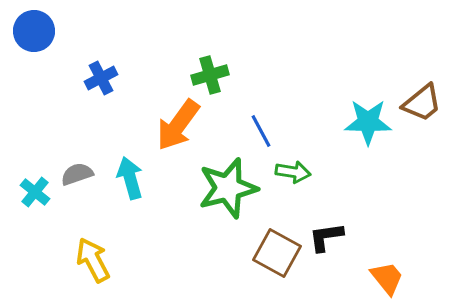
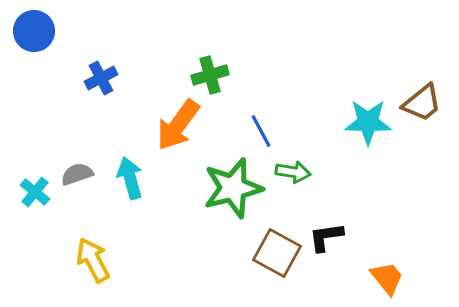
green star: moved 5 px right
